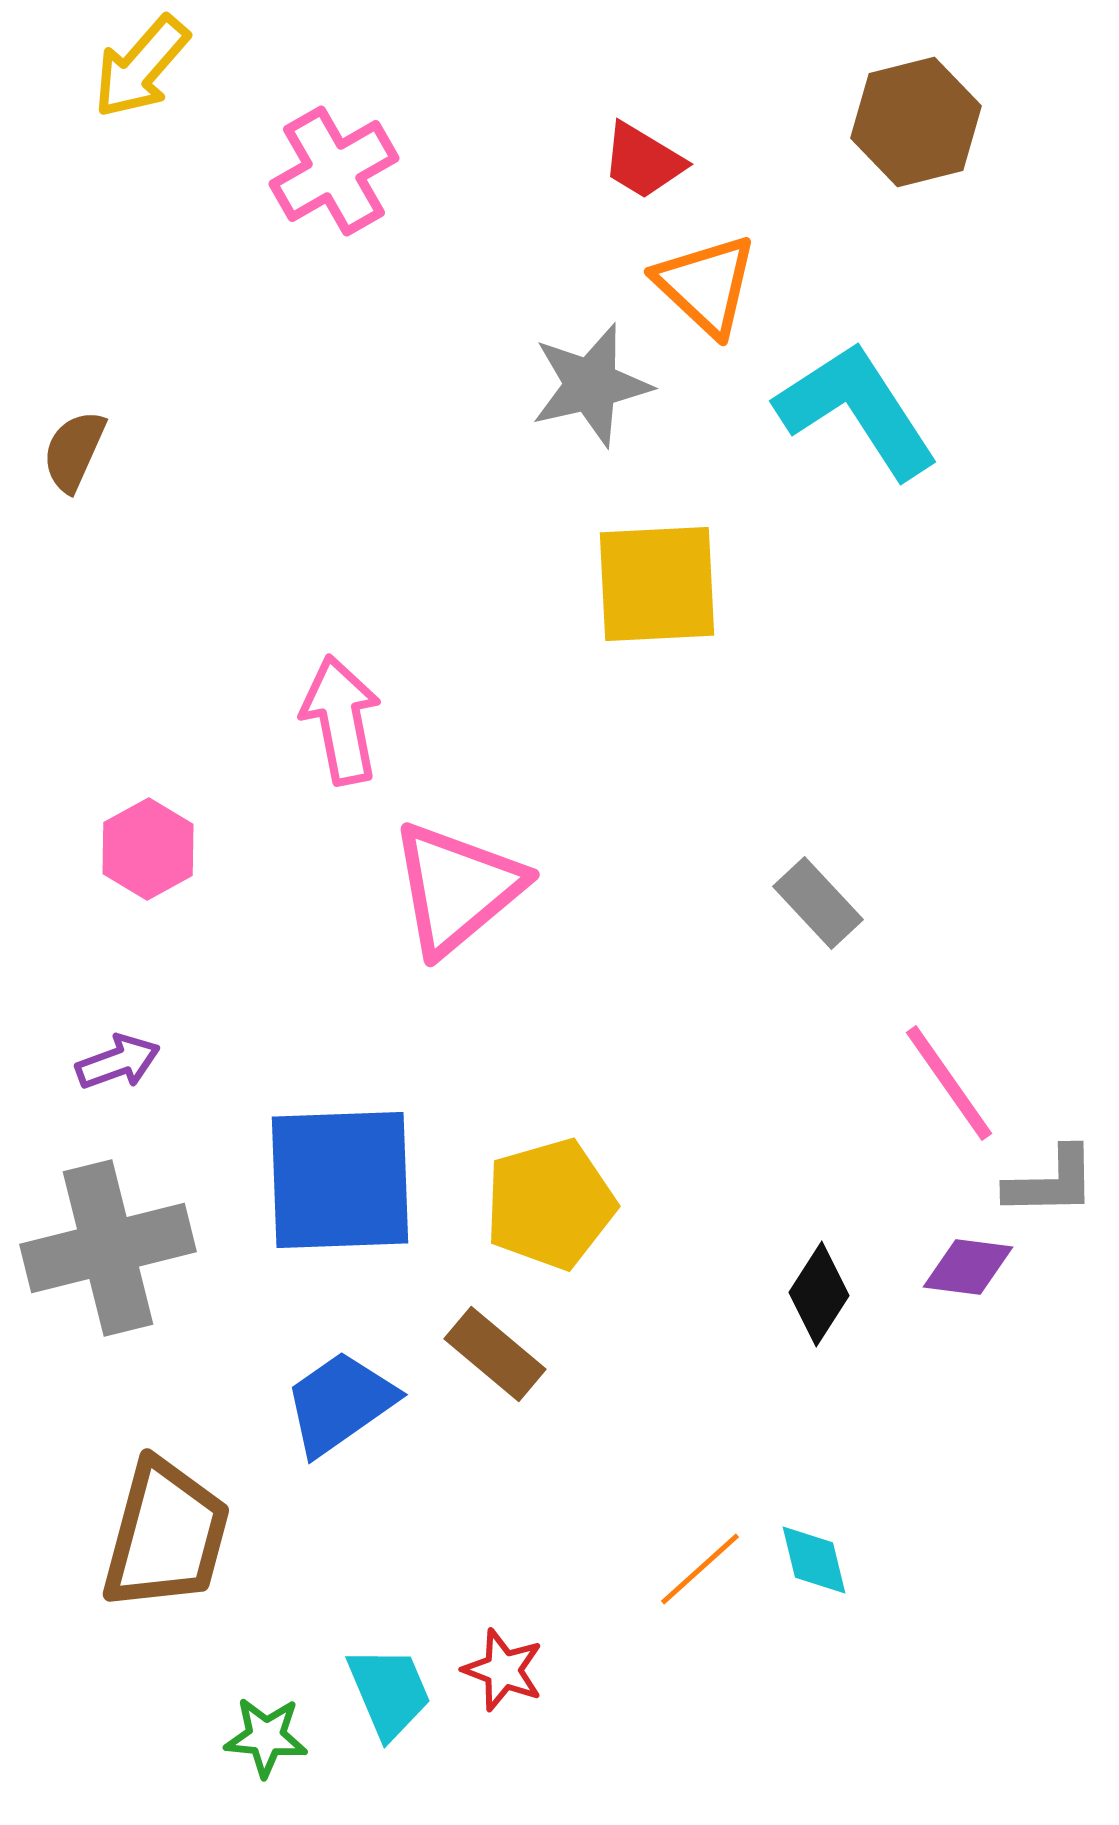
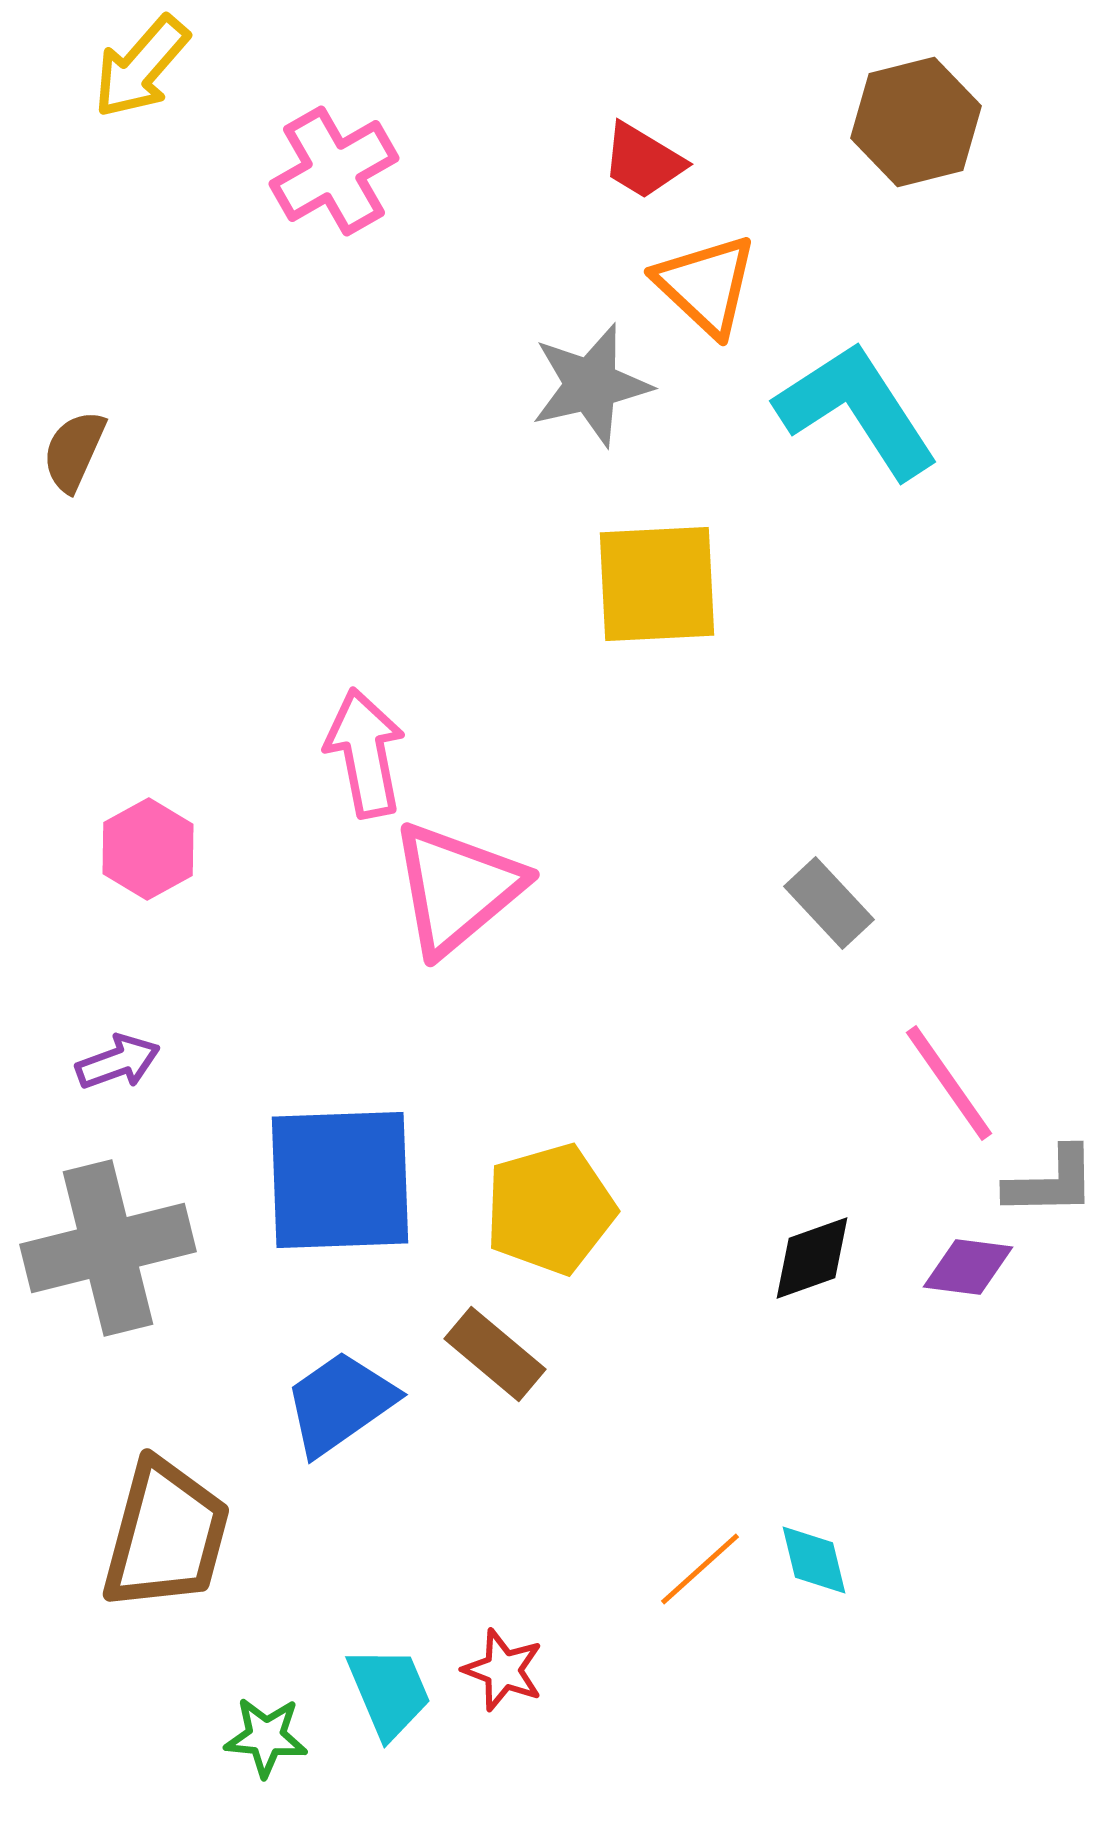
pink arrow: moved 24 px right, 33 px down
gray rectangle: moved 11 px right
yellow pentagon: moved 5 px down
black diamond: moved 7 px left, 36 px up; rotated 38 degrees clockwise
